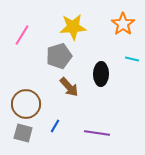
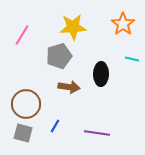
brown arrow: rotated 40 degrees counterclockwise
